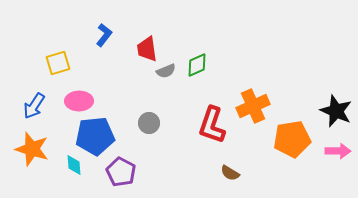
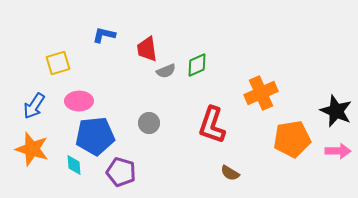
blue L-shape: rotated 115 degrees counterclockwise
orange cross: moved 8 px right, 13 px up
purple pentagon: rotated 12 degrees counterclockwise
